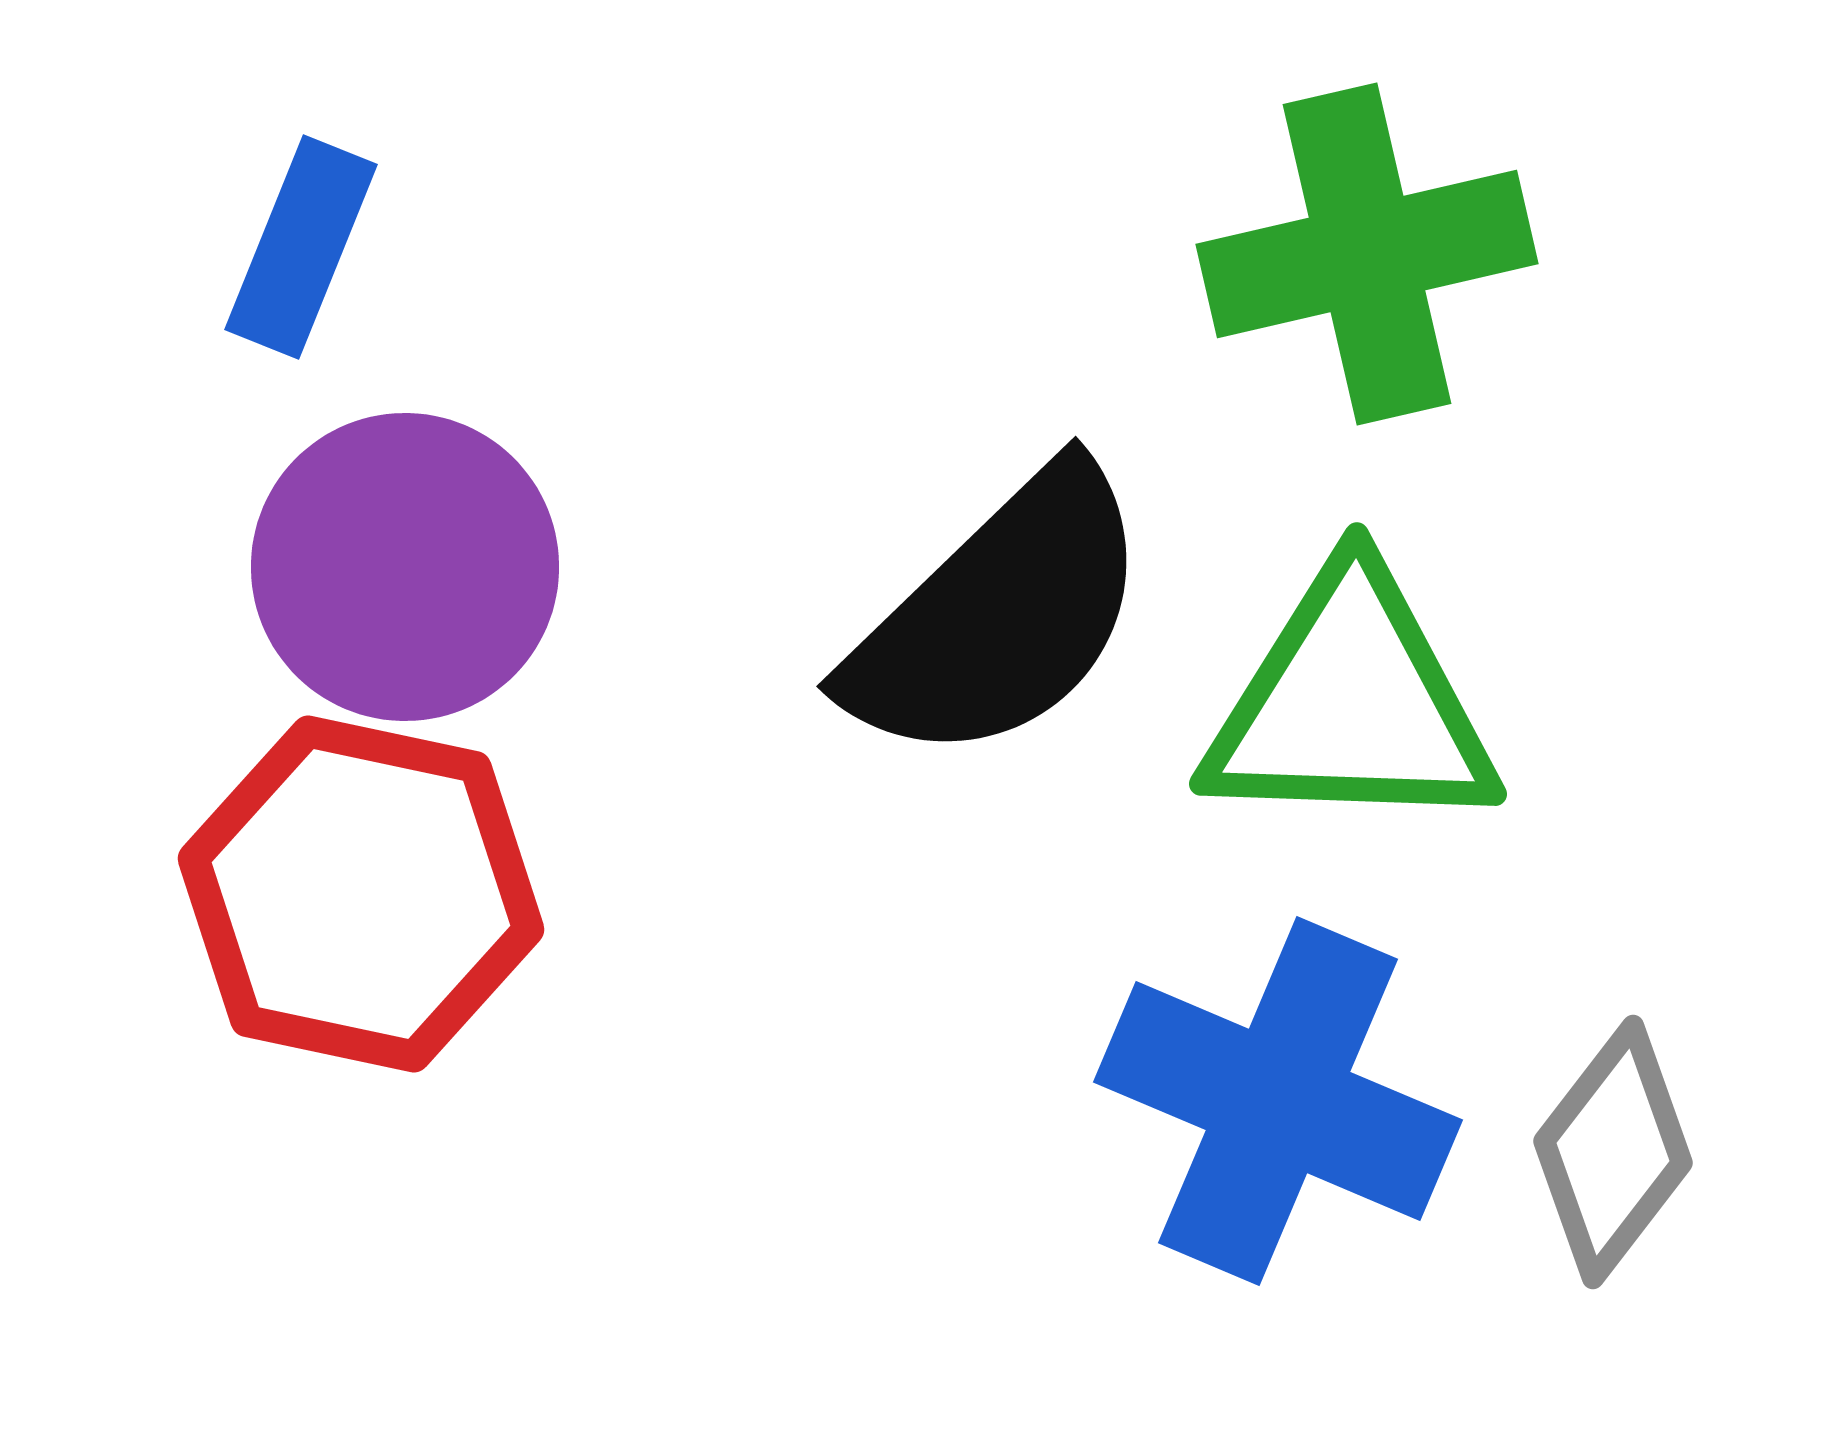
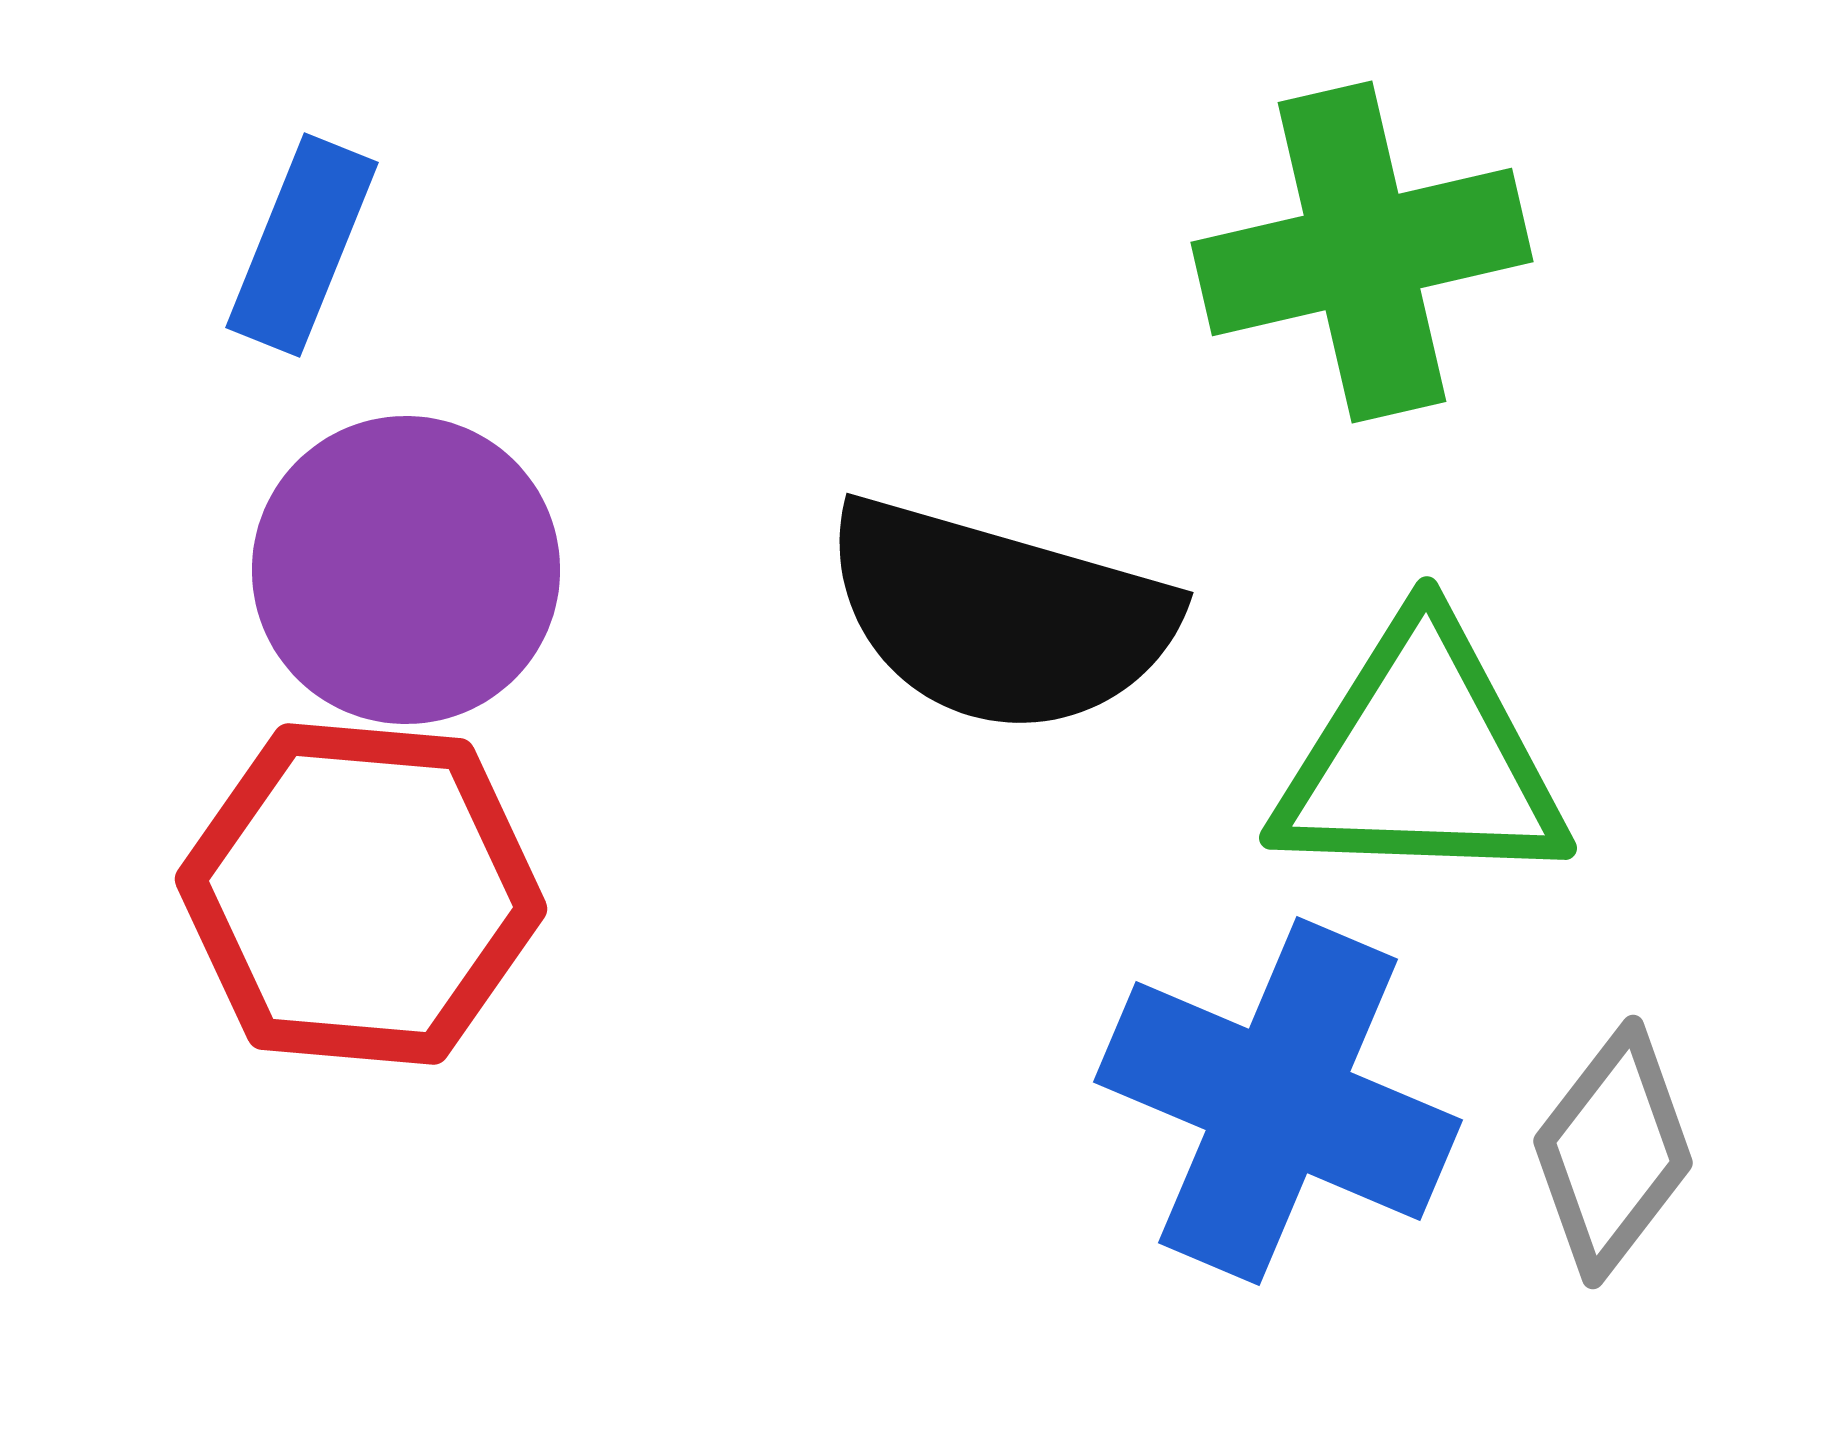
blue rectangle: moved 1 px right, 2 px up
green cross: moved 5 px left, 2 px up
purple circle: moved 1 px right, 3 px down
black semicircle: rotated 60 degrees clockwise
green triangle: moved 70 px right, 54 px down
red hexagon: rotated 7 degrees counterclockwise
